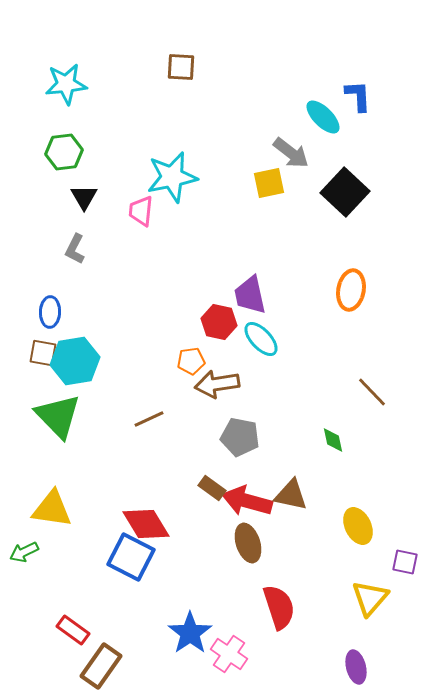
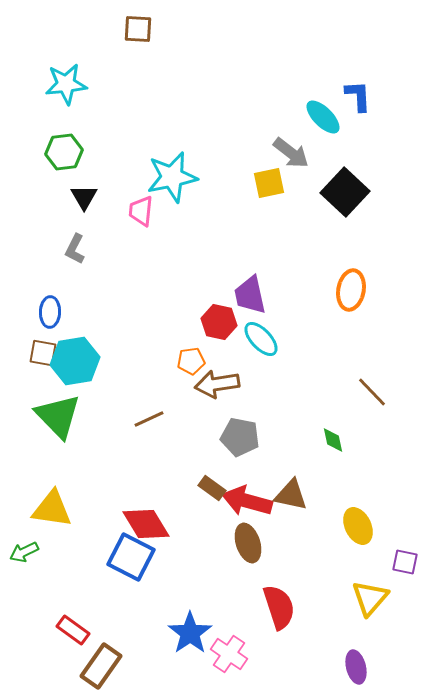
brown square at (181, 67): moved 43 px left, 38 px up
